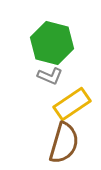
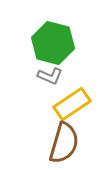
green hexagon: moved 1 px right
